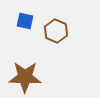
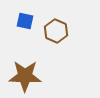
brown star: moved 1 px up
